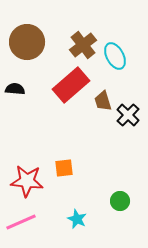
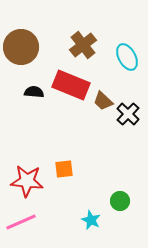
brown circle: moved 6 px left, 5 px down
cyan ellipse: moved 12 px right, 1 px down
red rectangle: rotated 63 degrees clockwise
black semicircle: moved 19 px right, 3 px down
brown trapezoid: rotated 30 degrees counterclockwise
black cross: moved 1 px up
orange square: moved 1 px down
cyan star: moved 14 px right, 1 px down
